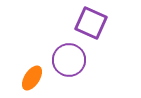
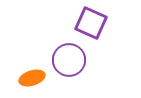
orange ellipse: rotated 40 degrees clockwise
